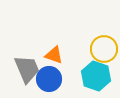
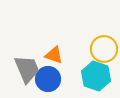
blue circle: moved 1 px left
